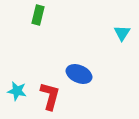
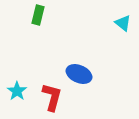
cyan triangle: moved 1 px right, 10 px up; rotated 24 degrees counterclockwise
cyan star: rotated 24 degrees clockwise
red L-shape: moved 2 px right, 1 px down
